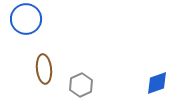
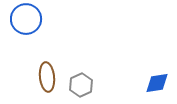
brown ellipse: moved 3 px right, 8 px down
blue diamond: rotated 10 degrees clockwise
